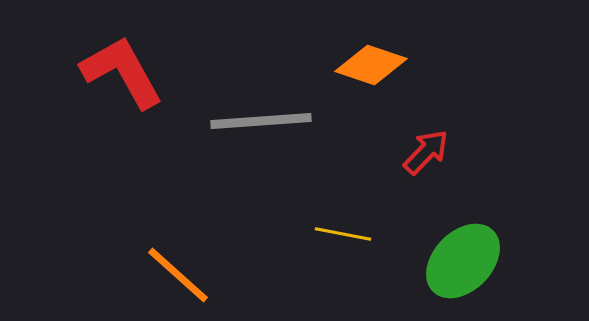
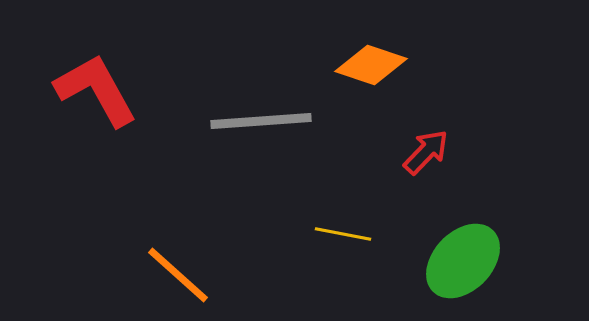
red L-shape: moved 26 px left, 18 px down
